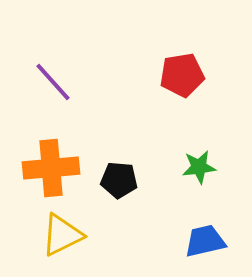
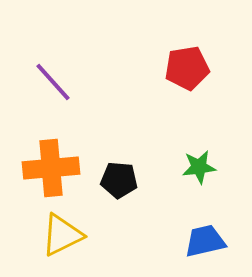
red pentagon: moved 5 px right, 7 px up
